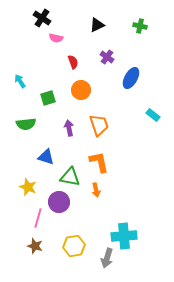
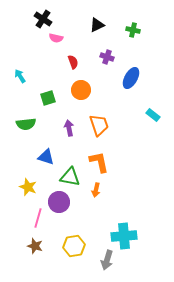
black cross: moved 1 px right, 1 px down
green cross: moved 7 px left, 4 px down
purple cross: rotated 16 degrees counterclockwise
cyan arrow: moved 5 px up
orange arrow: rotated 24 degrees clockwise
gray arrow: moved 2 px down
